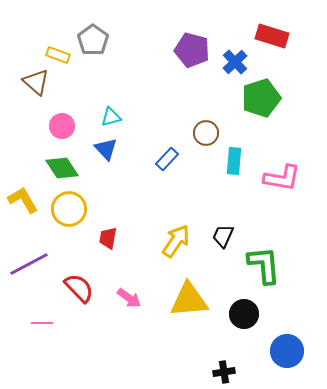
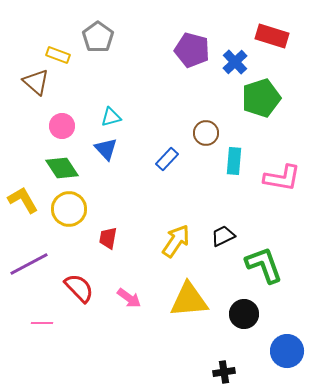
gray pentagon: moved 5 px right, 3 px up
black trapezoid: rotated 40 degrees clockwise
green L-shape: rotated 15 degrees counterclockwise
